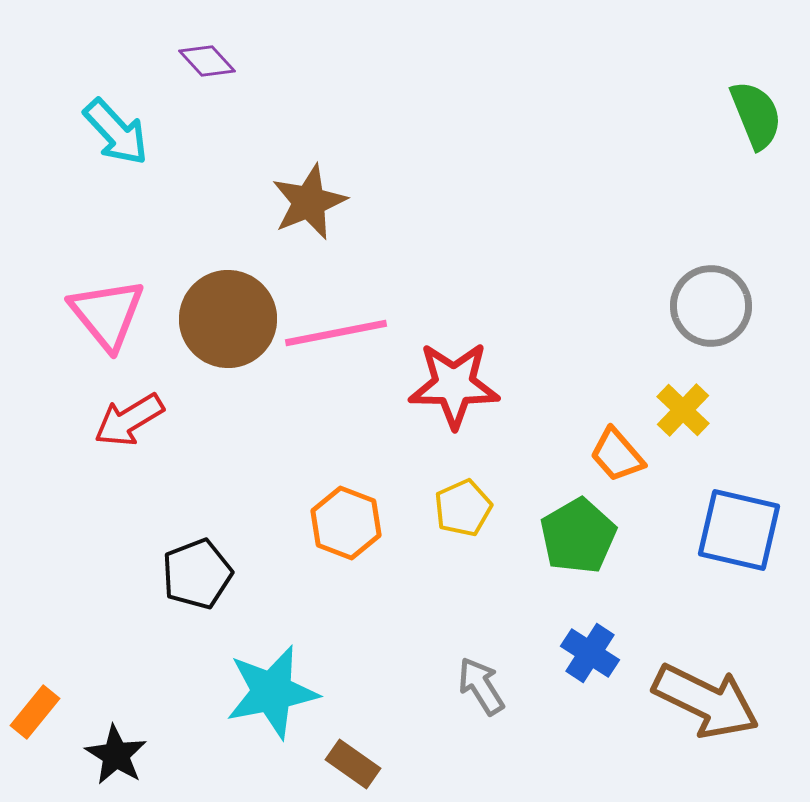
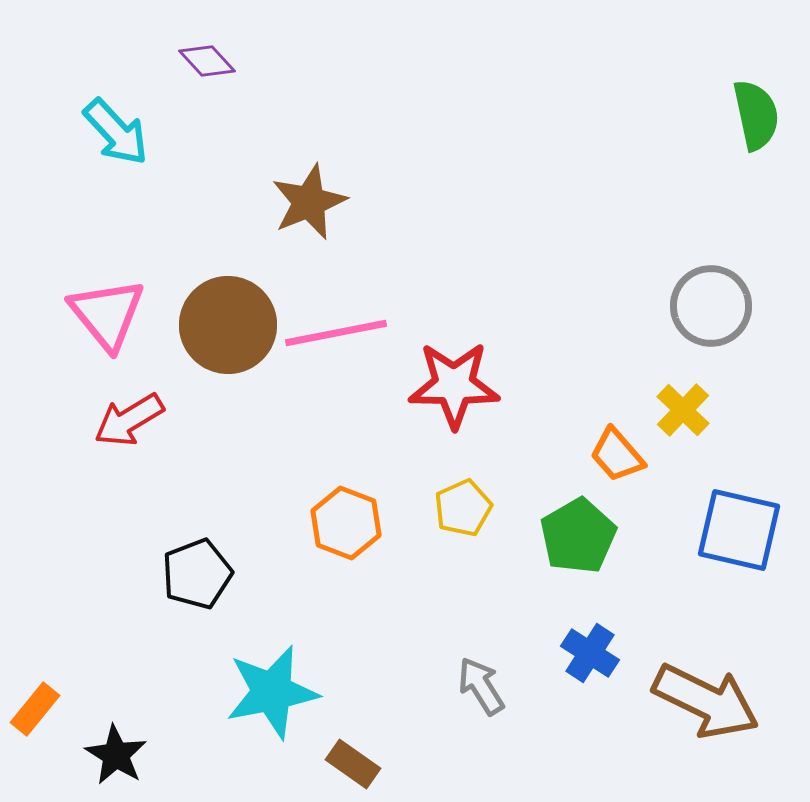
green semicircle: rotated 10 degrees clockwise
brown circle: moved 6 px down
orange rectangle: moved 3 px up
